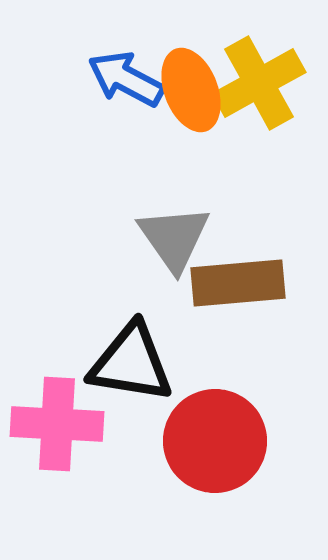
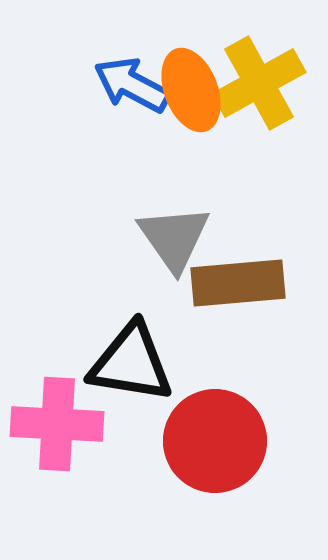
blue arrow: moved 6 px right, 6 px down
